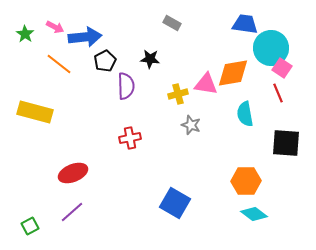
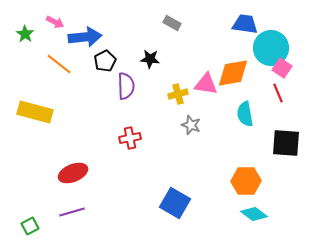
pink arrow: moved 5 px up
purple line: rotated 25 degrees clockwise
